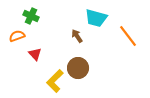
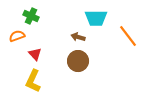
cyan trapezoid: rotated 15 degrees counterclockwise
brown arrow: moved 1 px right, 1 px down; rotated 40 degrees counterclockwise
brown circle: moved 7 px up
yellow L-shape: moved 22 px left; rotated 20 degrees counterclockwise
